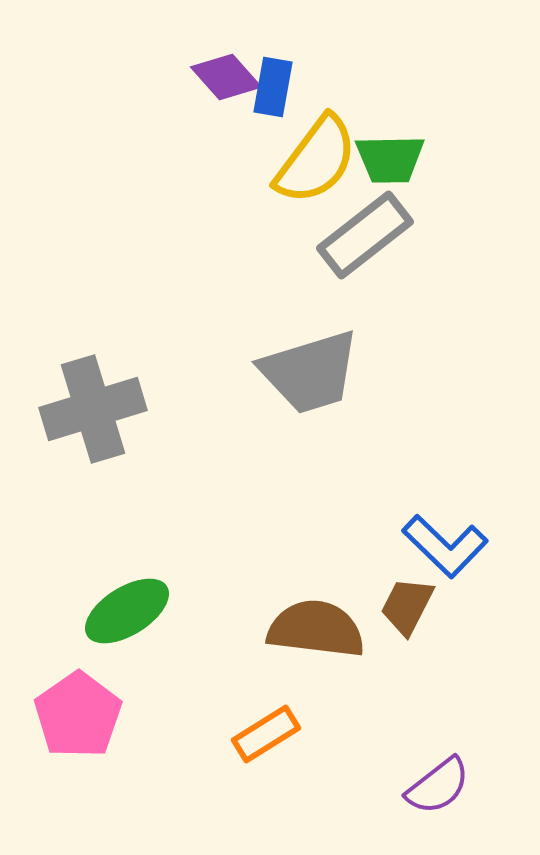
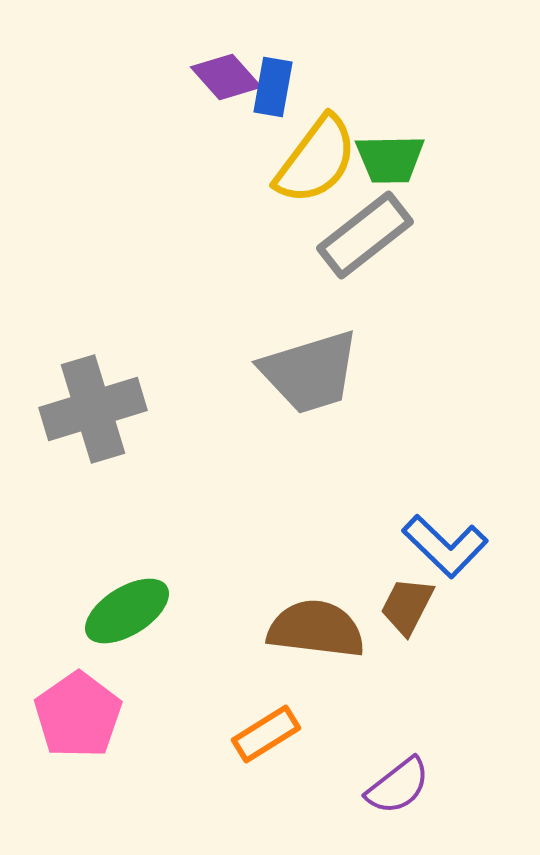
purple semicircle: moved 40 px left
